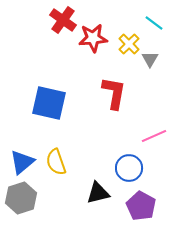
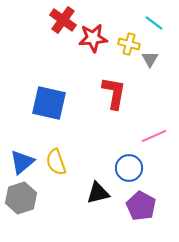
yellow cross: rotated 30 degrees counterclockwise
